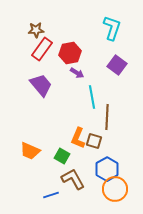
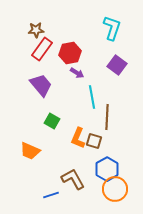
green square: moved 10 px left, 35 px up
